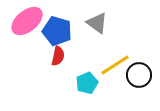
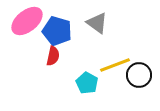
red semicircle: moved 5 px left
yellow line: rotated 12 degrees clockwise
cyan pentagon: rotated 20 degrees counterclockwise
